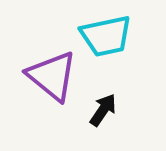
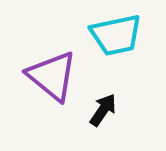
cyan trapezoid: moved 10 px right, 1 px up
